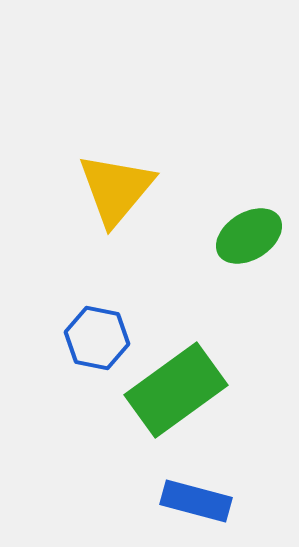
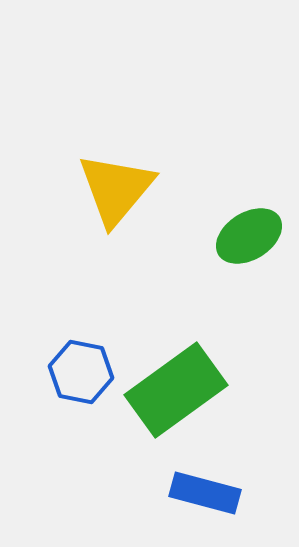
blue hexagon: moved 16 px left, 34 px down
blue rectangle: moved 9 px right, 8 px up
